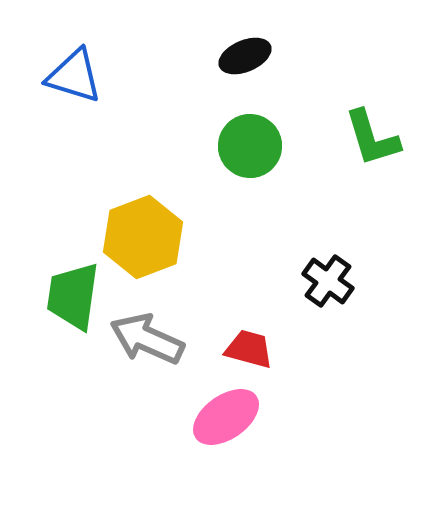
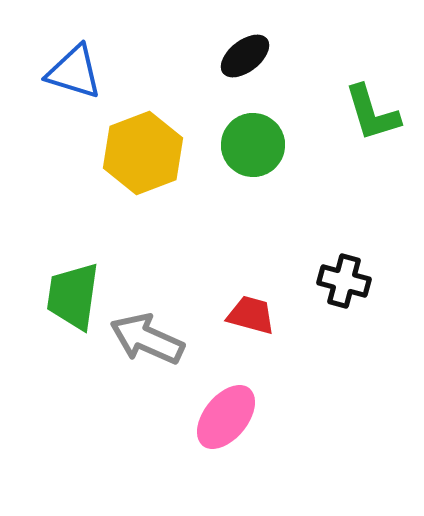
black ellipse: rotated 15 degrees counterclockwise
blue triangle: moved 4 px up
green L-shape: moved 25 px up
green circle: moved 3 px right, 1 px up
yellow hexagon: moved 84 px up
black cross: moved 16 px right; rotated 21 degrees counterclockwise
red trapezoid: moved 2 px right, 34 px up
pink ellipse: rotated 16 degrees counterclockwise
